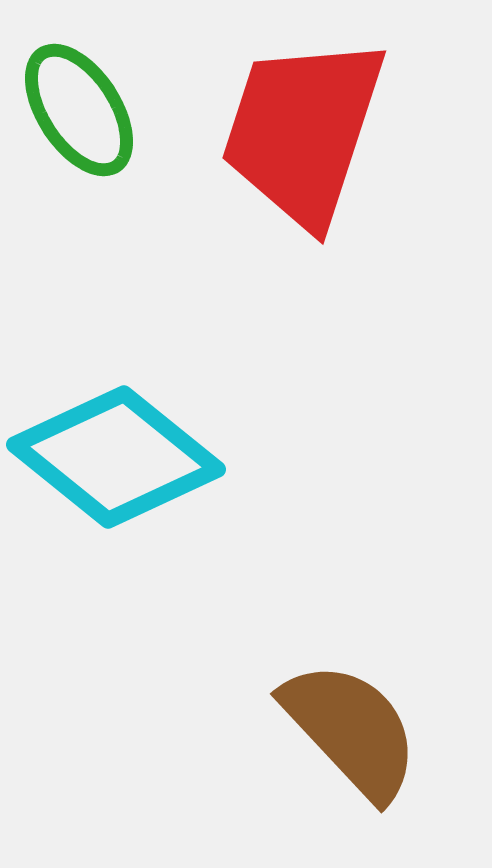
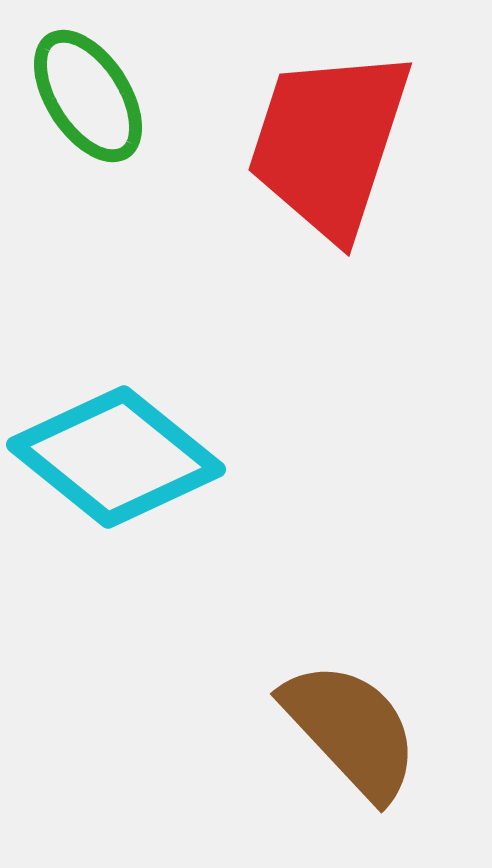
green ellipse: moved 9 px right, 14 px up
red trapezoid: moved 26 px right, 12 px down
